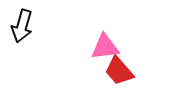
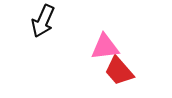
black arrow: moved 21 px right, 5 px up; rotated 8 degrees clockwise
